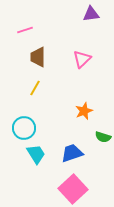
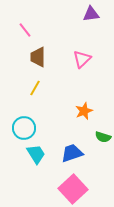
pink line: rotated 70 degrees clockwise
